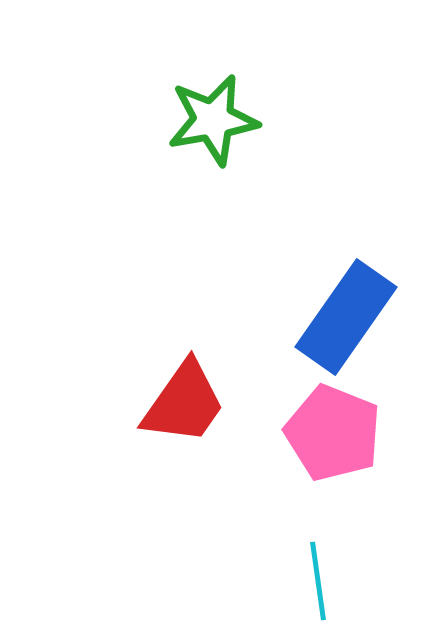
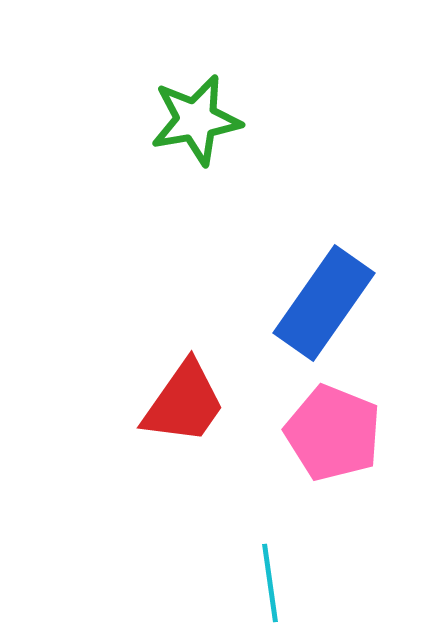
green star: moved 17 px left
blue rectangle: moved 22 px left, 14 px up
cyan line: moved 48 px left, 2 px down
